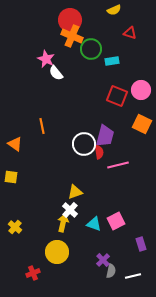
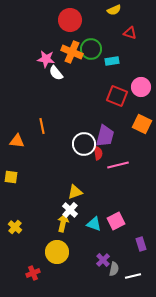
orange cross: moved 16 px down
pink star: rotated 18 degrees counterclockwise
pink circle: moved 3 px up
orange triangle: moved 2 px right, 3 px up; rotated 28 degrees counterclockwise
red semicircle: moved 1 px left, 1 px down
gray semicircle: moved 3 px right, 2 px up
